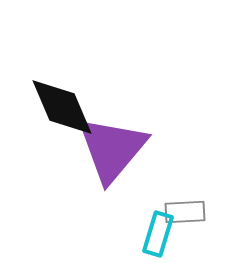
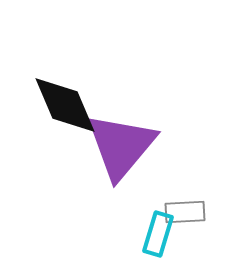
black diamond: moved 3 px right, 2 px up
purple triangle: moved 9 px right, 3 px up
